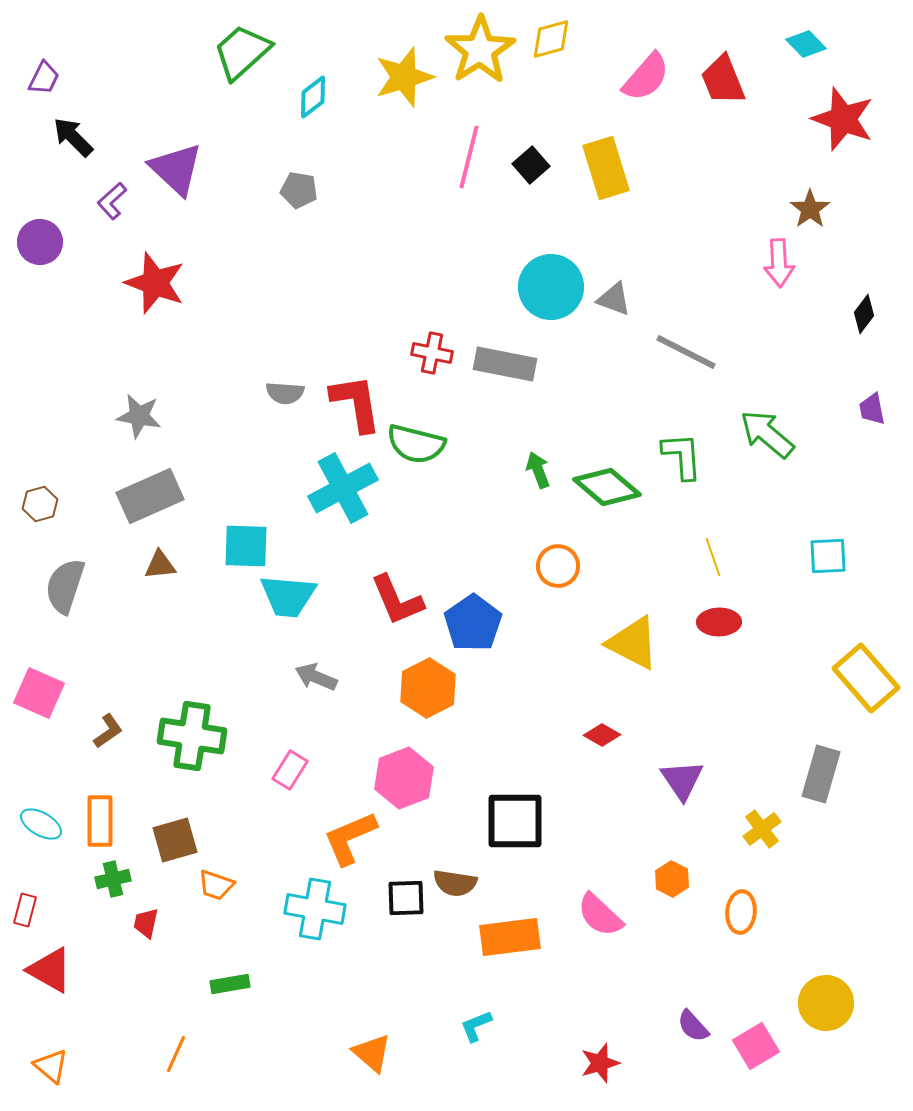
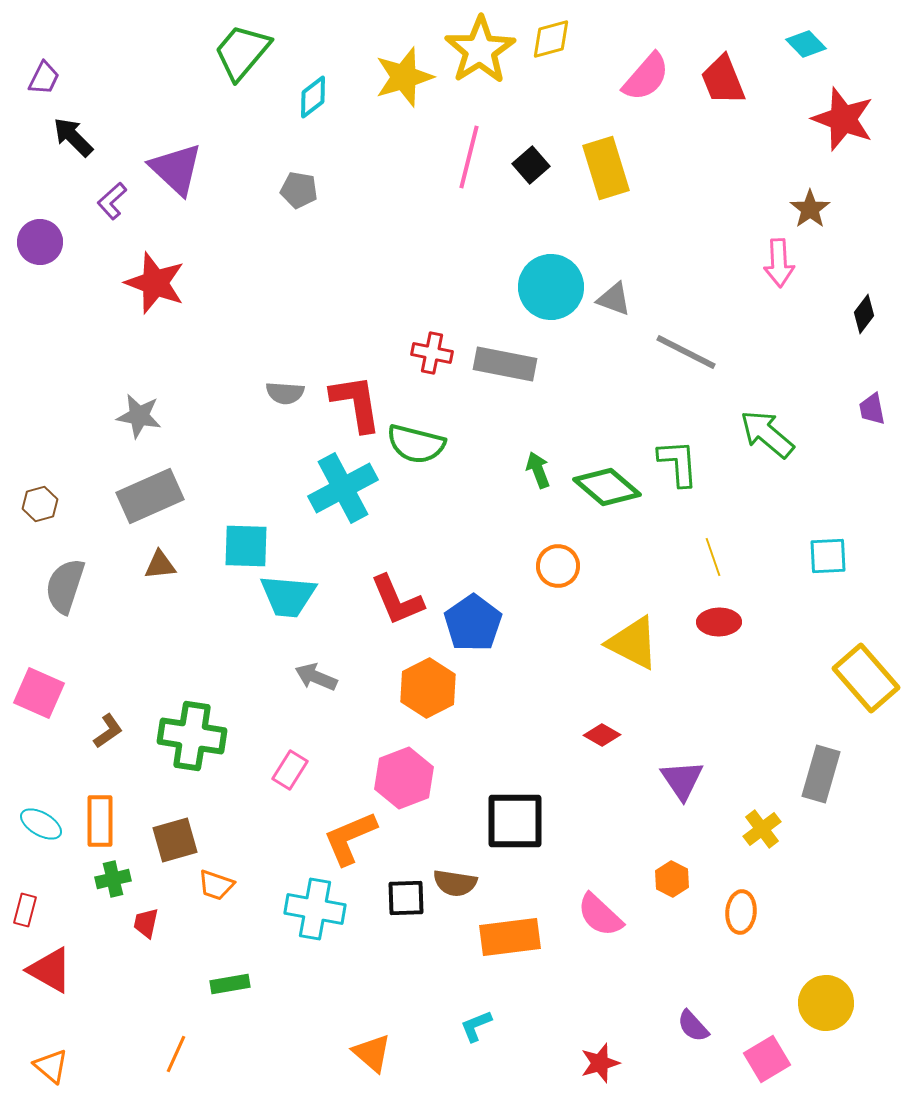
green trapezoid at (242, 52): rotated 8 degrees counterclockwise
green L-shape at (682, 456): moved 4 px left, 7 px down
pink square at (756, 1046): moved 11 px right, 13 px down
